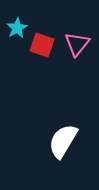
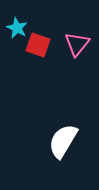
cyan star: rotated 15 degrees counterclockwise
red square: moved 4 px left
